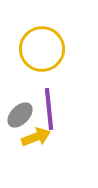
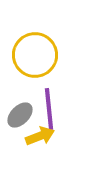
yellow circle: moved 7 px left, 6 px down
yellow arrow: moved 4 px right, 1 px up
